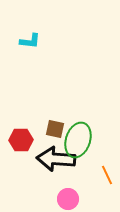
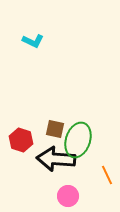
cyan L-shape: moved 3 px right; rotated 20 degrees clockwise
red hexagon: rotated 20 degrees clockwise
pink circle: moved 3 px up
